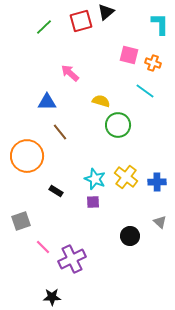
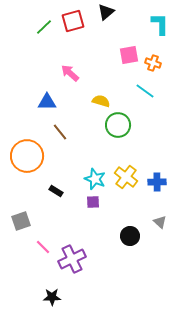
red square: moved 8 px left
pink square: rotated 24 degrees counterclockwise
